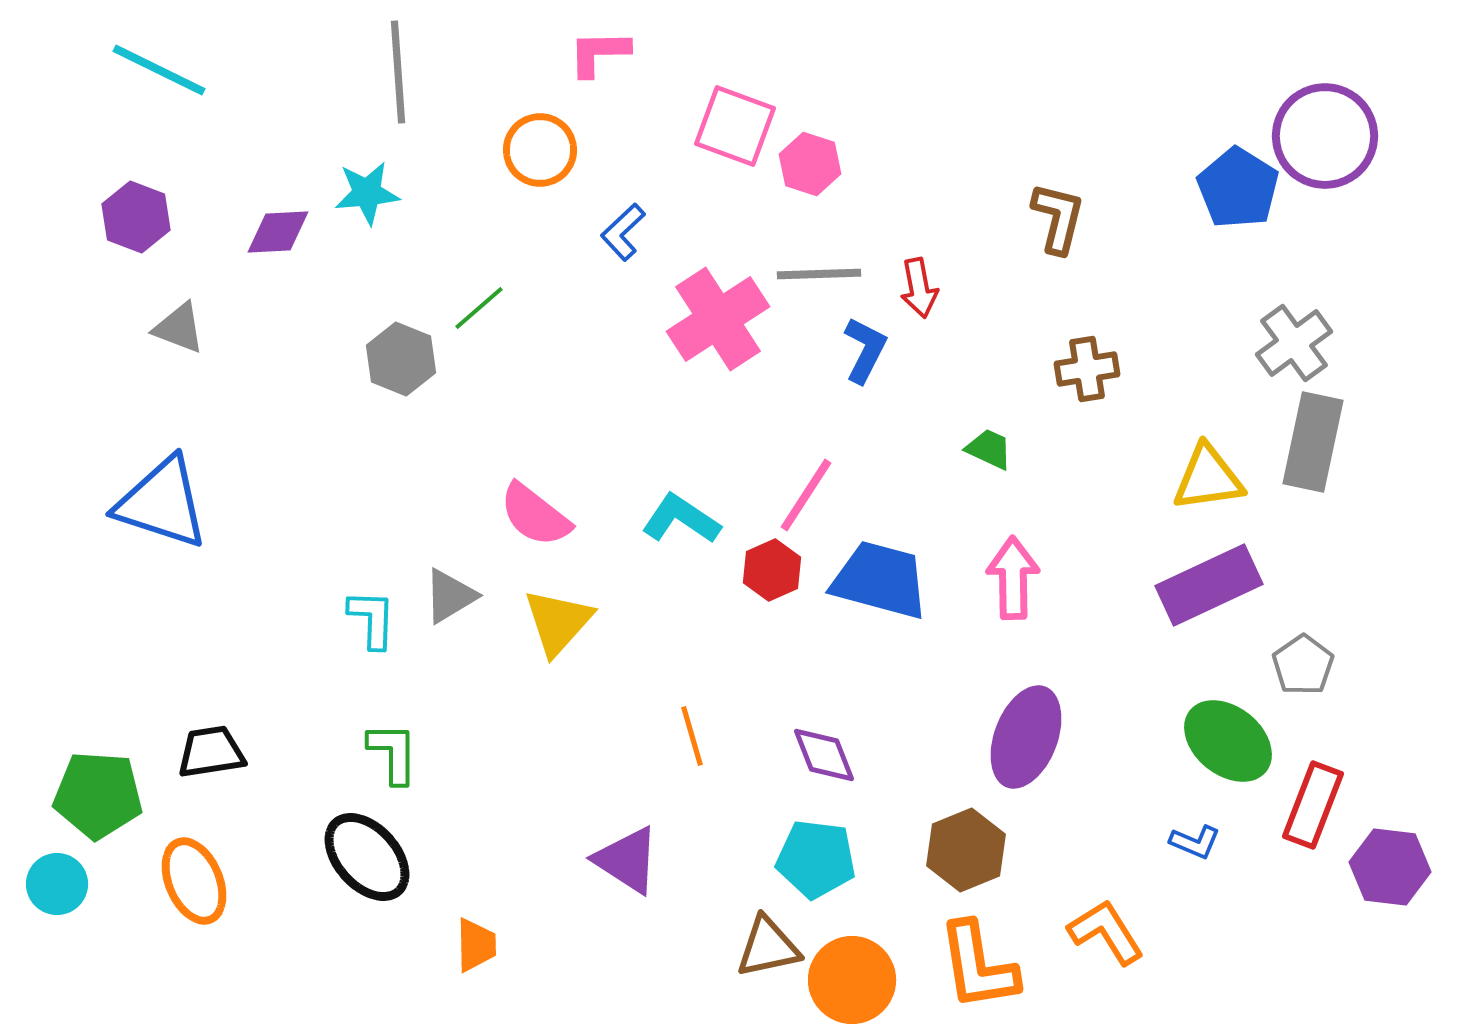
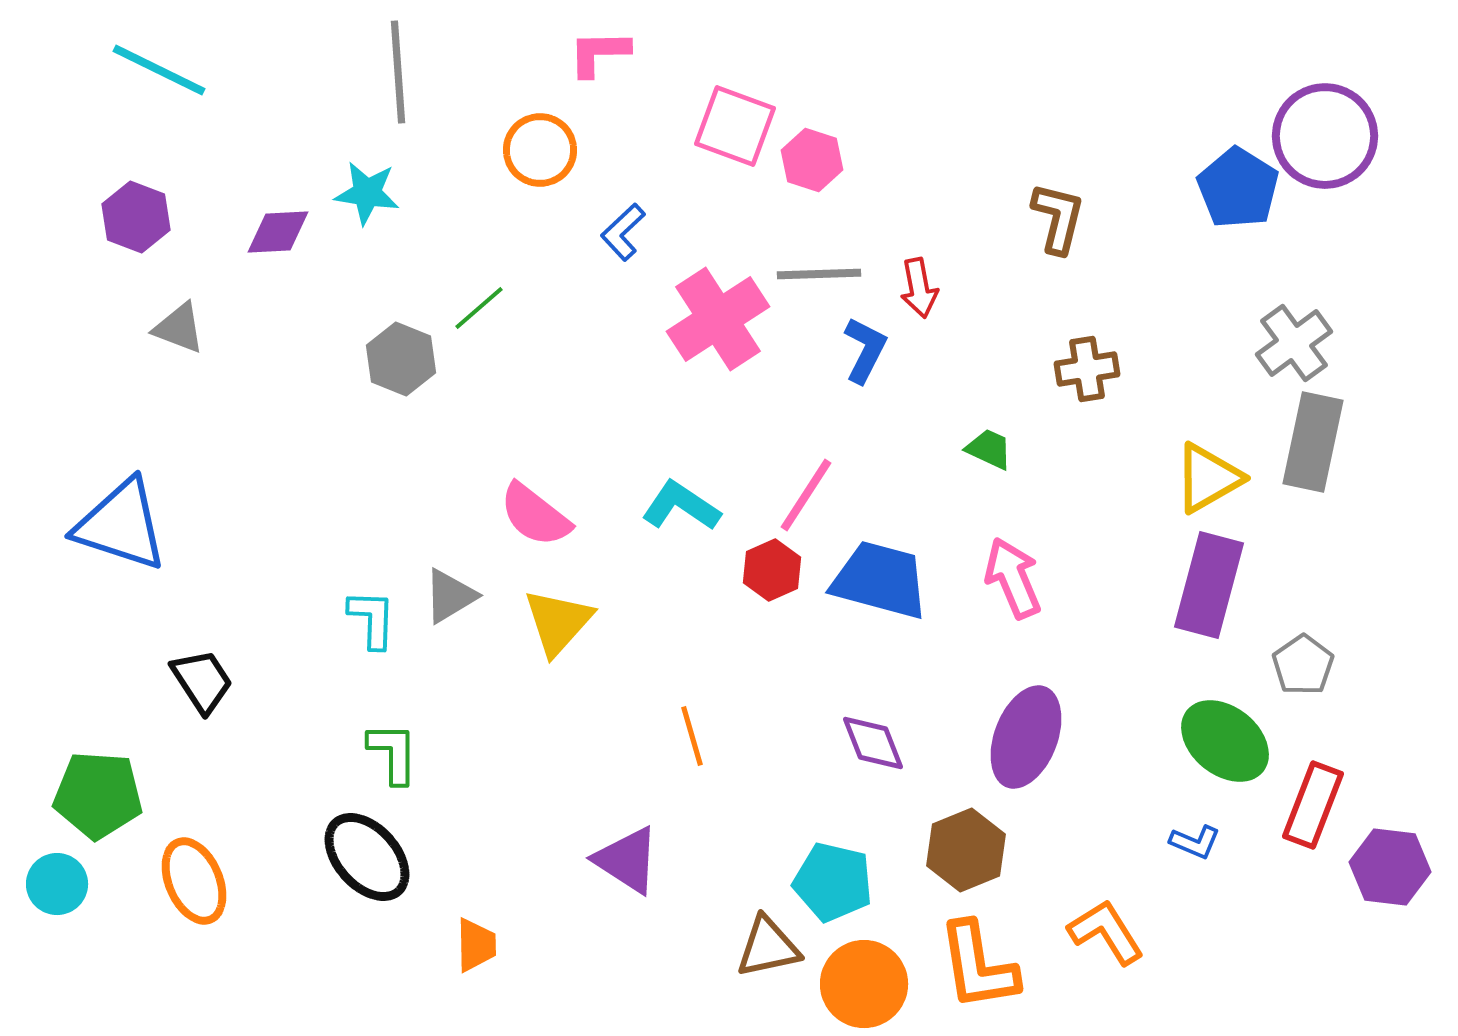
pink hexagon at (810, 164): moved 2 px right, 4 px up
cyan star at (367, 193): rotated 14 degrees clockwise
yellow triangle at (1208, 478): rotated 22 degrees counterclockwise
blue triangle at (162, 503): moved 41 px left, 22 px down
cyan L-shape at (681, 519): moved 13 px up
pink arrow at (1013, 578): rotated 22 degrees counterclockwise
purple rectangle at (1209, 585): rotated 50 degrees counterclockwise
green ellipse at (1228, 741): moved 3 px left
black trapezoid at (211, 752): moved 9 px left, 71 px up; rotated 66 degrees clockwise
purple diamond at (824, 755): moved 49 px right, 12 px up
cyan pentagon at (816, 859): moved 17 px right, 23 px down; rotated 6 degrees clockwise
orange circle at (852, 980): moved 12 px right, 4 px down
